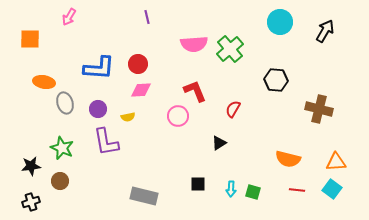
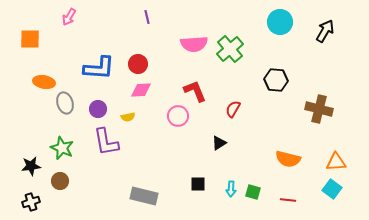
red line: moved 9 px left, 10 px down
